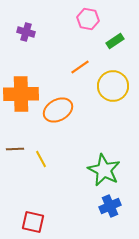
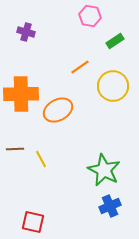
pink hexagon: moved 2 px right, 3 px up
